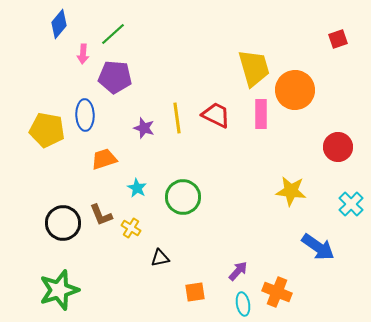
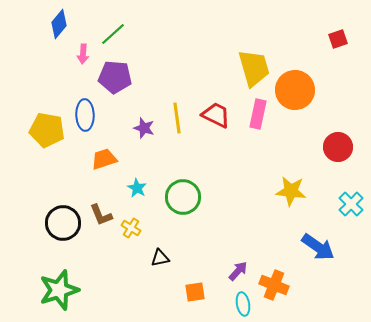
pink rectangle: moved 3 px left; rotated 12 degrees clockwise
orange cross: moved 3 px left, 7 px up
